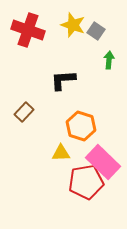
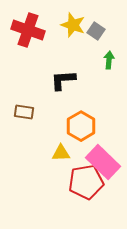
brown rectangle: rotated 54 degrees clockwise
orange hexagon: rotated 12 degrees clockwise
